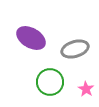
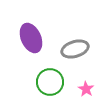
purple ellipse: rotated 36 degrees clockwise
